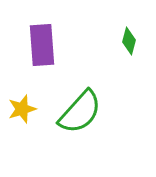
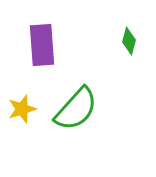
green semicircle: moved 4 px left, 3 px up
